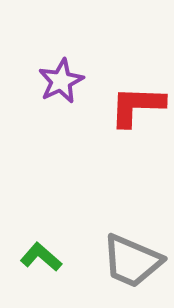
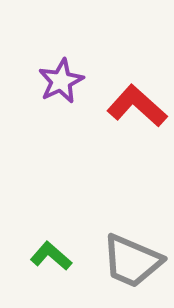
red L-shape: rotated 40 degrees clockwise
green L-shape: moved 10 px right, 1 px up
